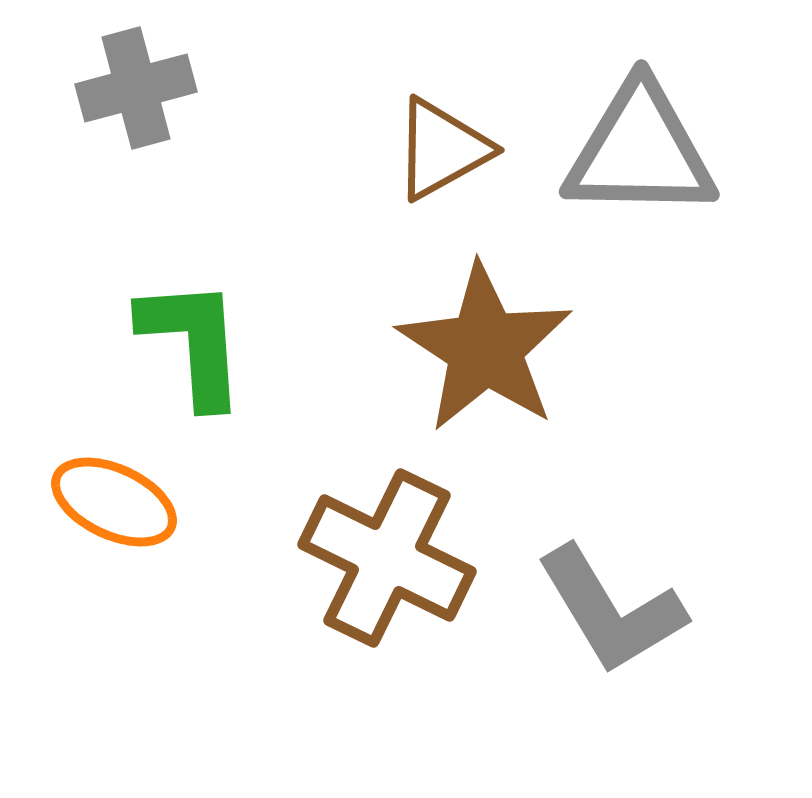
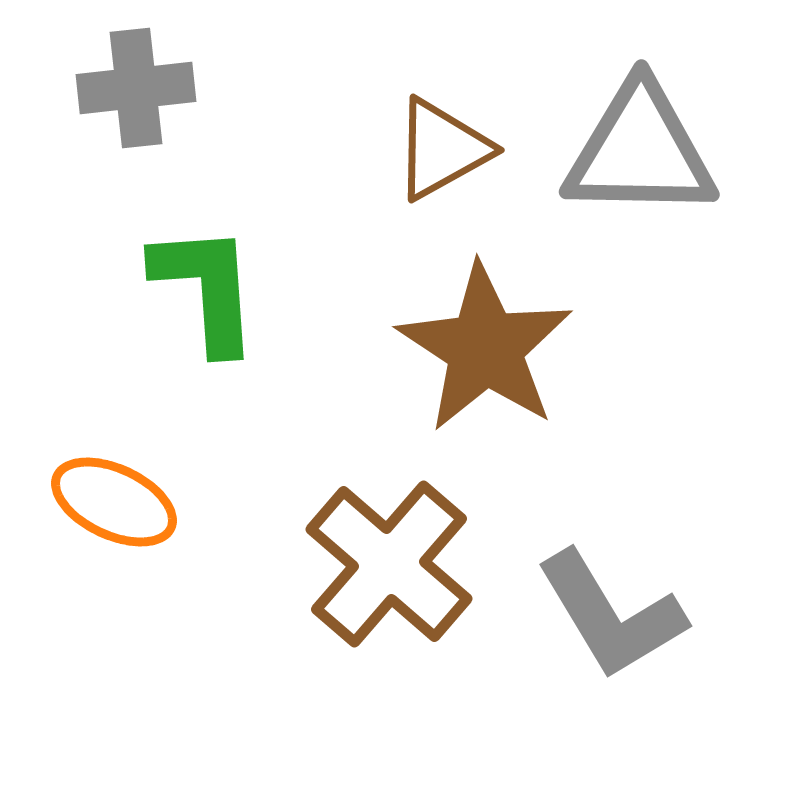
gray cross: rotated 9 degrees clockwise
green L-shape: moved 13 px right, 54 px up
brown cross: moved 2 px right, 6 px down; rotated 15 degrees clockwise
gray L-shape: moved 5 px down
